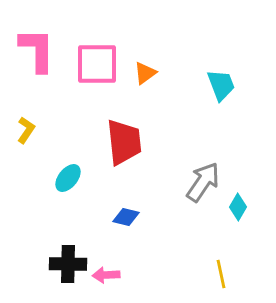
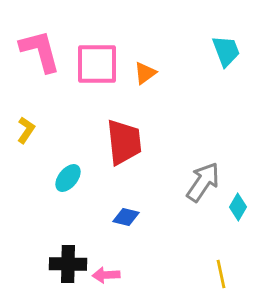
pink L-shape: moved 3 px right, 1 px down; rotated 15 degrees counterclockwise
cyan trapezoid: moved 5 px right, 34 px up
